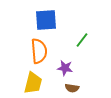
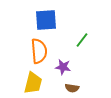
purple star: moved 2 px left, 1 px up
